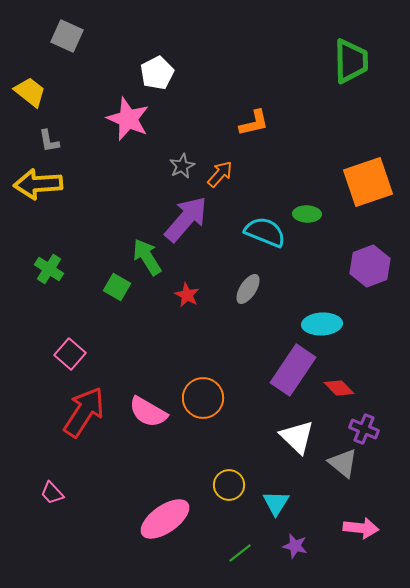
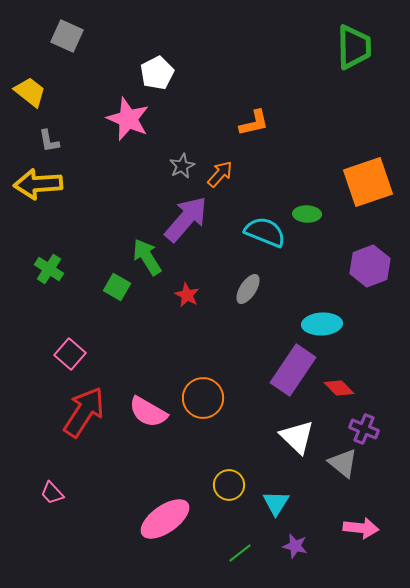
green trapezoid: moved 3 px right, 14 px up
